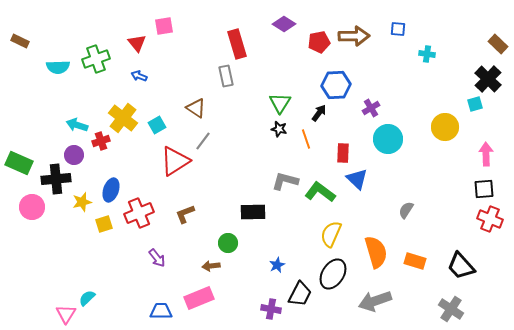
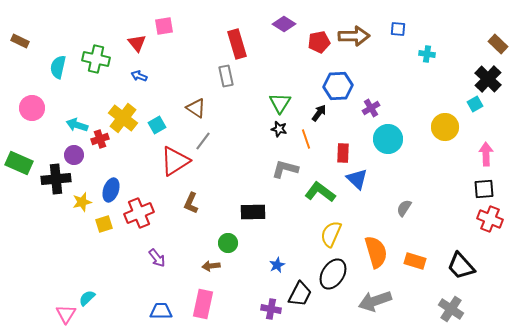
green cross at (96, 59): rotated 32 degrees clockwise
cyan semicircle at (58, 67): rotated 105 degrees clockwise
blue hexagon at (336, 85): moved 2 px right, 1 px down
cyan square at (475, 104): rotated 14 degrees counterclockwise
red cross at (101, 141): moved 1 px left, 2 px up
gray L-shape at (285, 181): moved 12 px up
pink circle at (32, 207): moved 99 px up
gray semicircle at (406, 210): moved 2 px left, 2 px up
brown L-shape at (185, 214): moved 6 px right, 11 px up; rotated 45 degrees counterclockwise
pink rectangle at (199, 298): moved 4 px right, 6 px down; rotated 56 degrees counterclockwise
